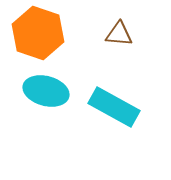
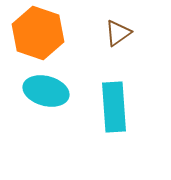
brown triangle: moved 1 px left, 1 px up; rotated 40 degrees counterclockwise
cyan rectangle: rotated 57 degrees clockwise
